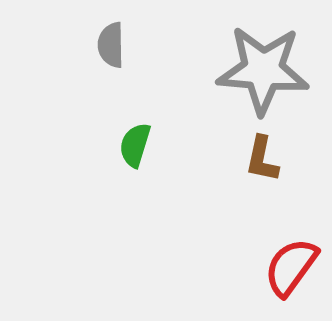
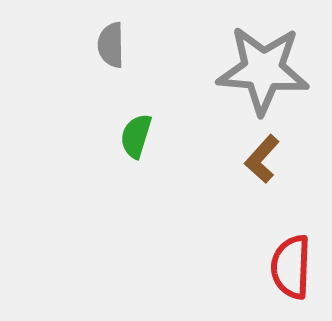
green semicircle: moved 1 px right, 9 px up
brown L-shape: rotated 30 degrees clockwise
red semicircle: rotated 34 degrees counterclockwise
